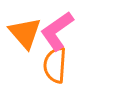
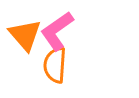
orange triangle: moved 2 px down
